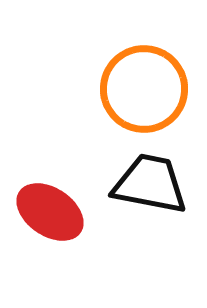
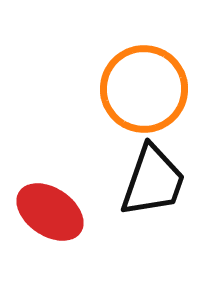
black trapezoid: moved 3 px right, 3 px up; rotated 98 degrees clockwise
